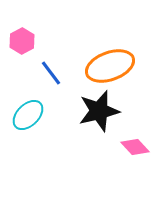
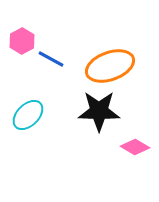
blue line: moved 14 px up; rotated 24 degrees counterclockwise
black star: rotated 15 degrees clockwise
pink diamond: rotated 16 degrees counterclockwise
